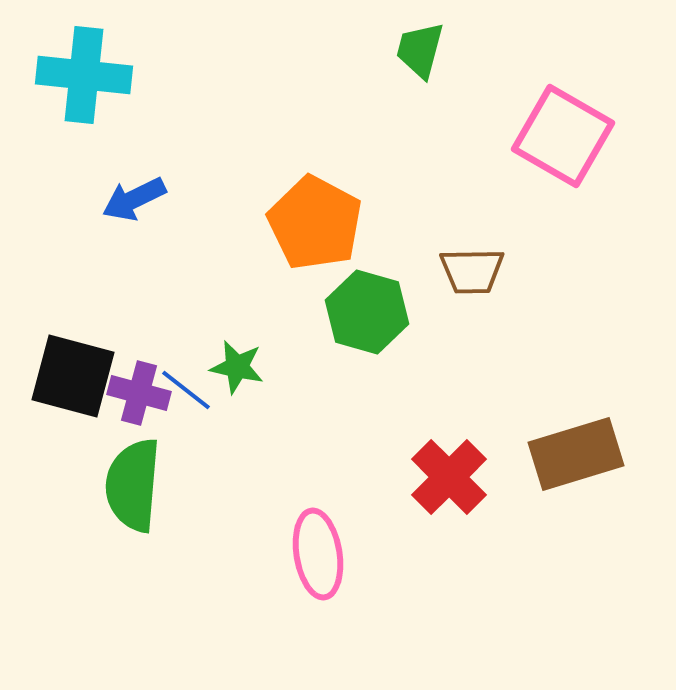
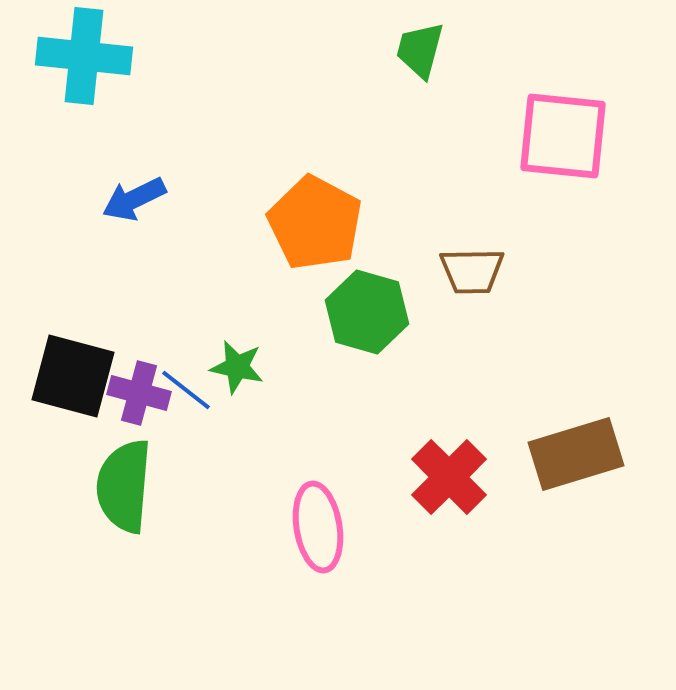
cyan cross: moved 19 px up
pink square: rotated 24 degrees counterclockwise
green semicircle: moved 9 px left, 1 px down
pink ellipse: moved 27 px up
